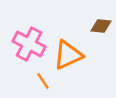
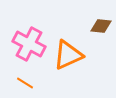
orange line: moved 18 px left, 2 px down; rotated 24 degrees counterclockwise
